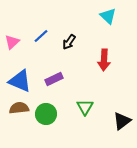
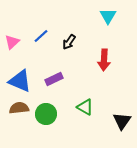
cyan triangle: rotated 18 degrees clockwise
green triangle: rotated 30 degrees counterclockwise
black triangle: rotated 18 degrees counterclockwise
